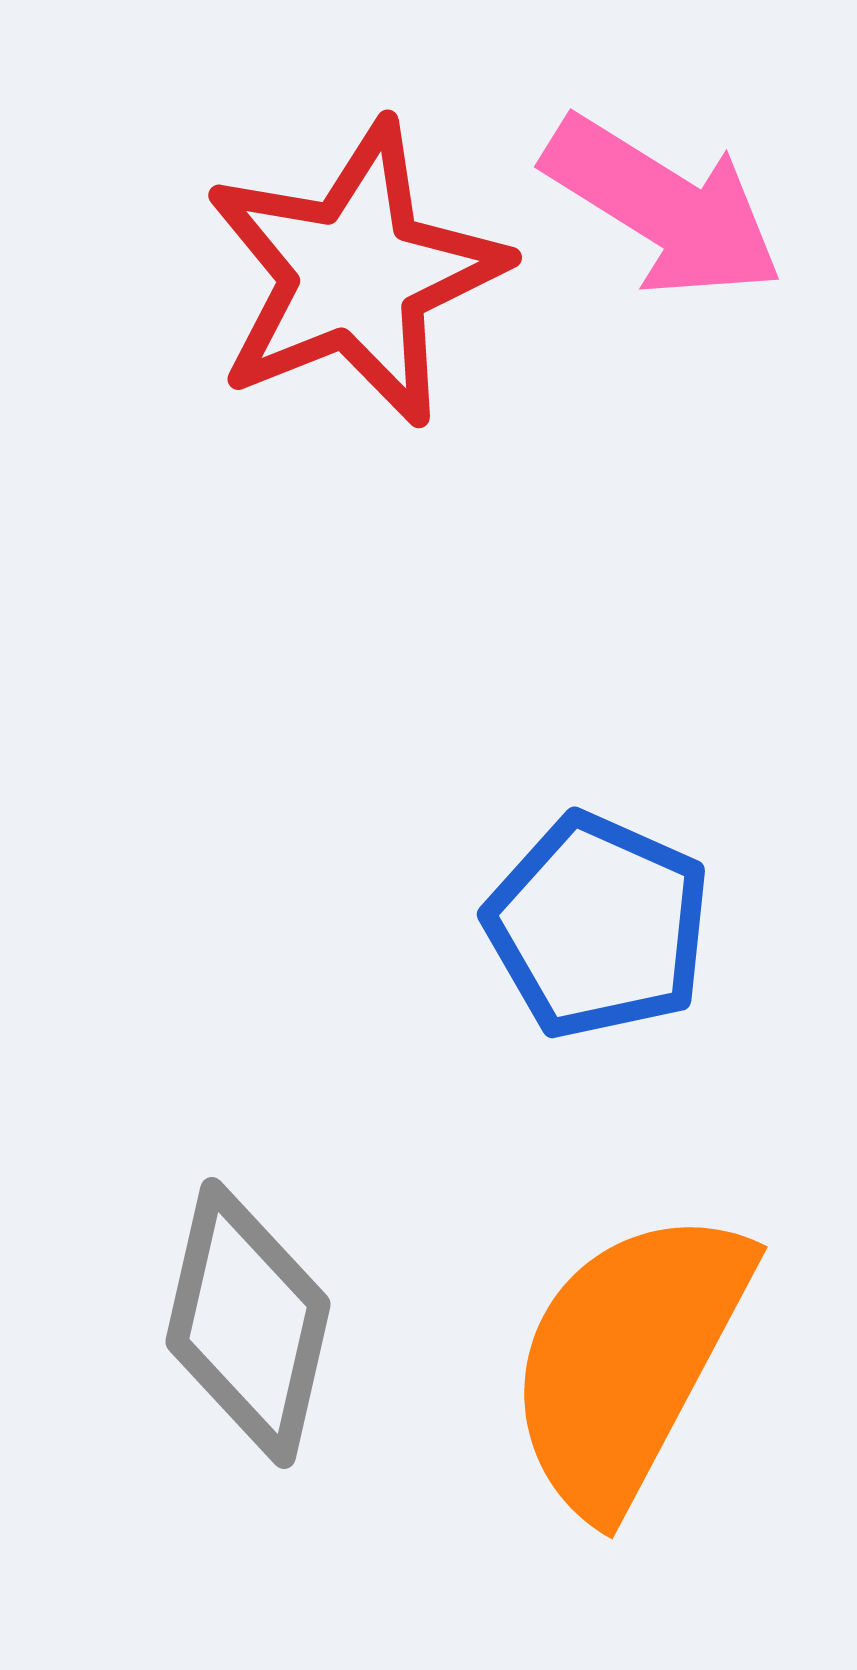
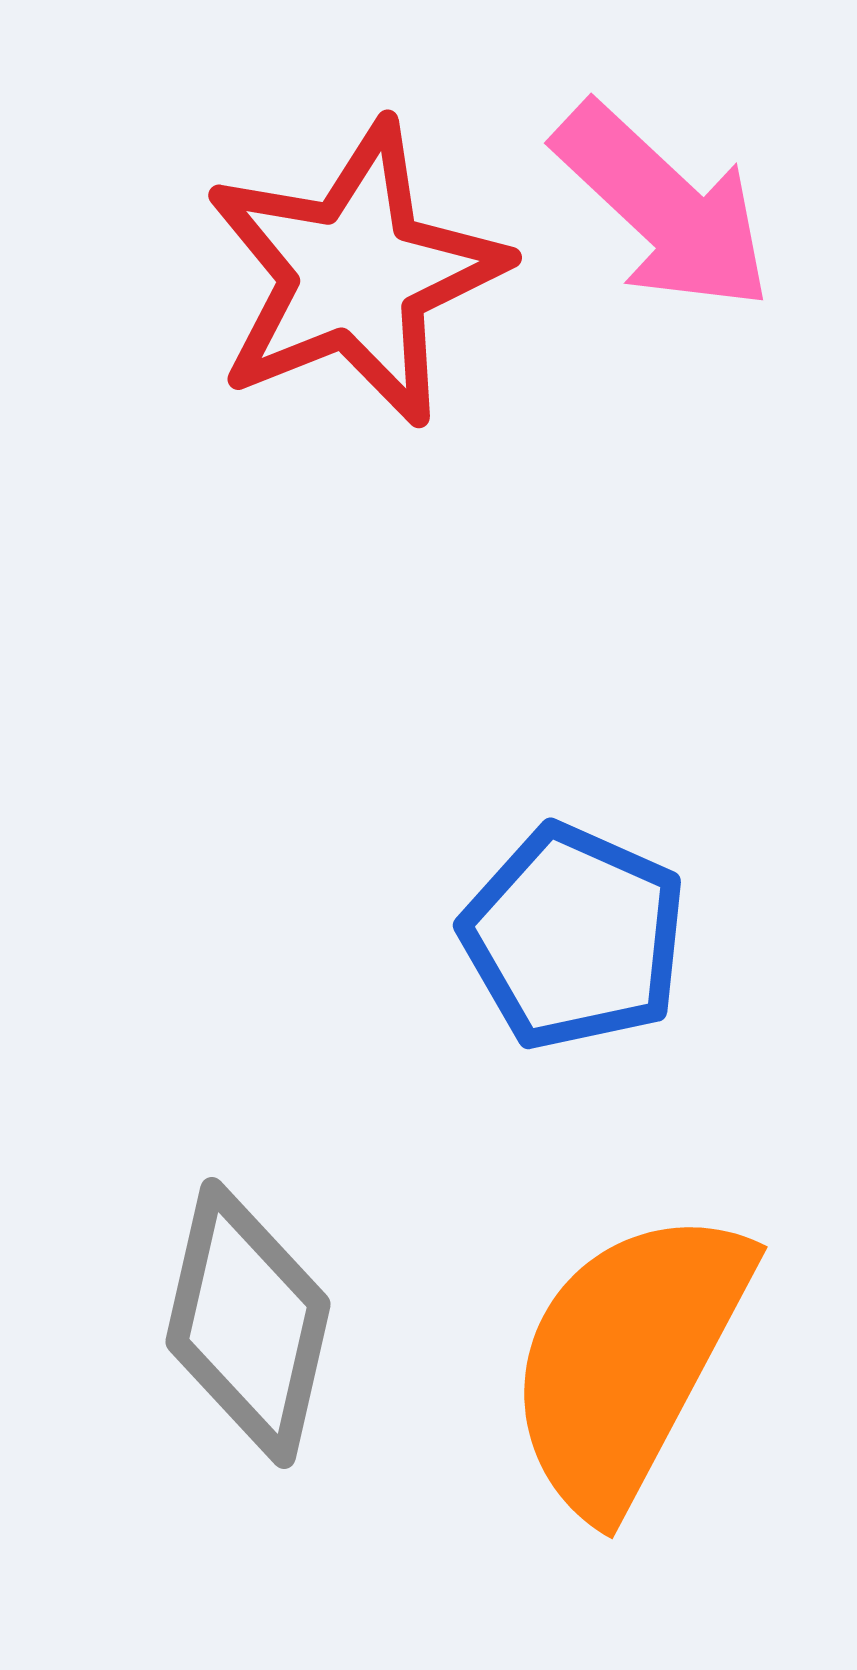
pink arrow: rotated 11 degrees clockwise
blue pentagon: moved 24 px left, 11 px down
